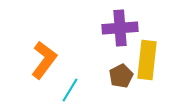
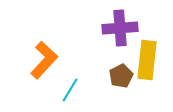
orange L-shape: rotated 6 degrees clockwise
